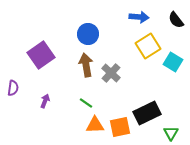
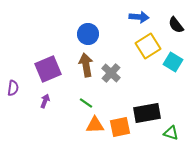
black semicircle: moved 5 px down
purple square: moved 7 px right, 14 px down; rotated 12 degrees clockwise
black rectangle: rotated 16 degrees clockwise
green triangle: rotated 42 degrees counterclockwise
